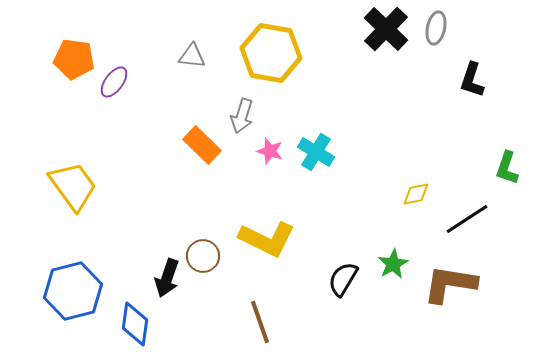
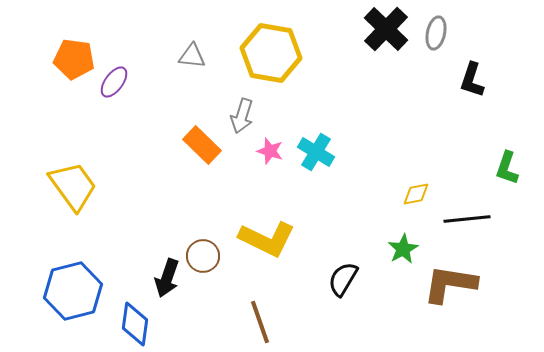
gray ellipse: moved 5 px down
black line: rotated 27 degrees clockwise
green star: moved 10 px right, 15 px up
